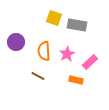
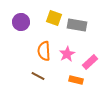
purple circle: moved 5 px right, 20 px up
